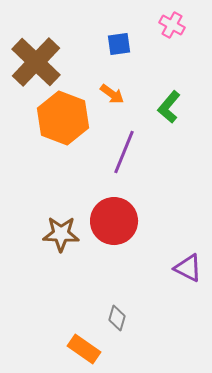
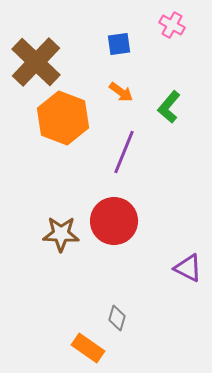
orange arrow: moved 9 px right, 2 px up
orange rectangle: moved 4 px right, 1 px up
